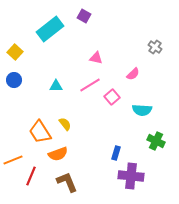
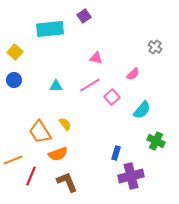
purple square: rotated 24 degrees clockwise
cyan rectangle: rotated 32 degrees clockwise
cyan semicircle: rotated 54 degrees counterclockwise
purple cross: rotated 20 degrees counterclockwise
